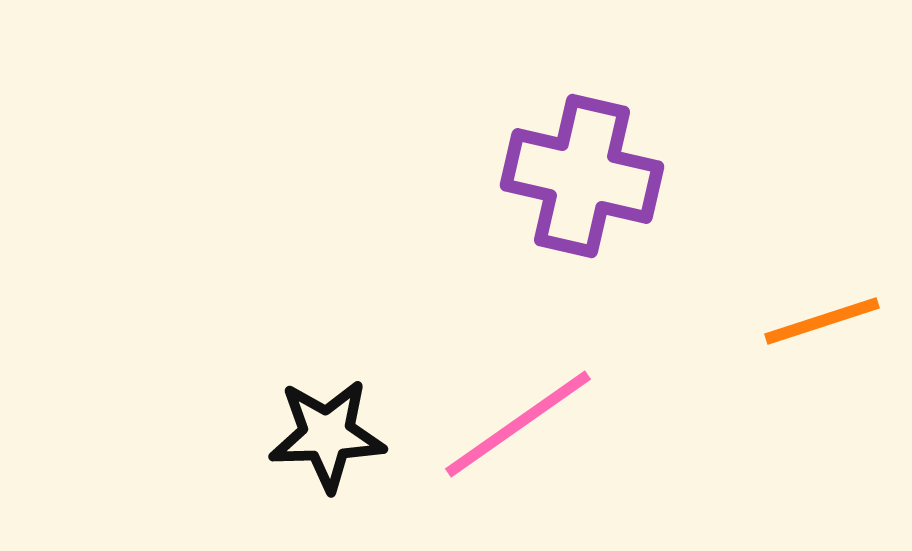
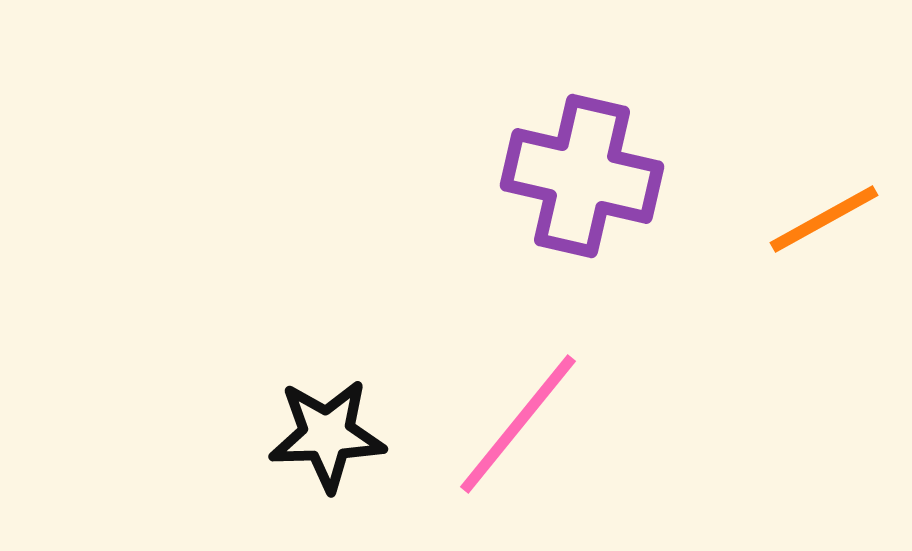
orange line: moved 2 px right, 102 px up; rotated 11 degrees counterclockwise
pink line: rotated 16 degrees counterclockwise
